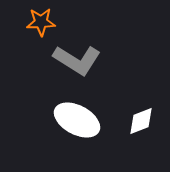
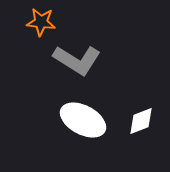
orange star: rotated 8 degrees clockwise
white ellipse: moved 6 px right
